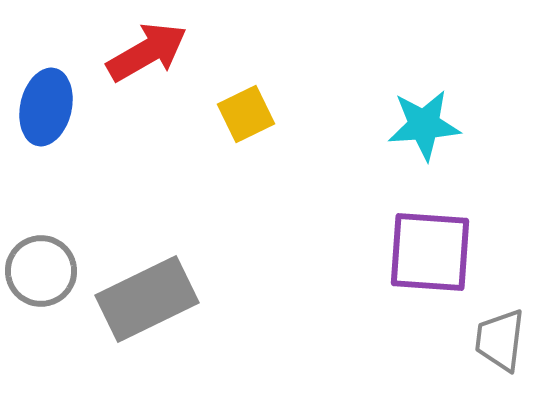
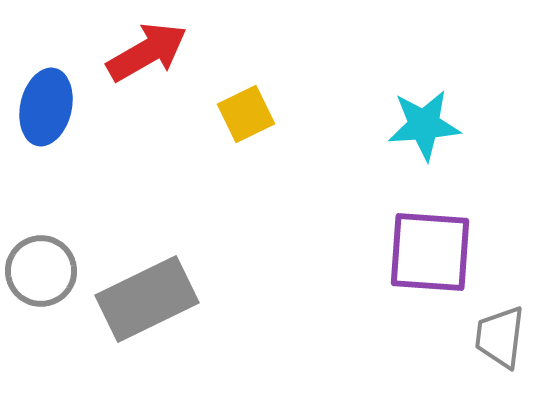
gray trapezoid: moved 3 px up
